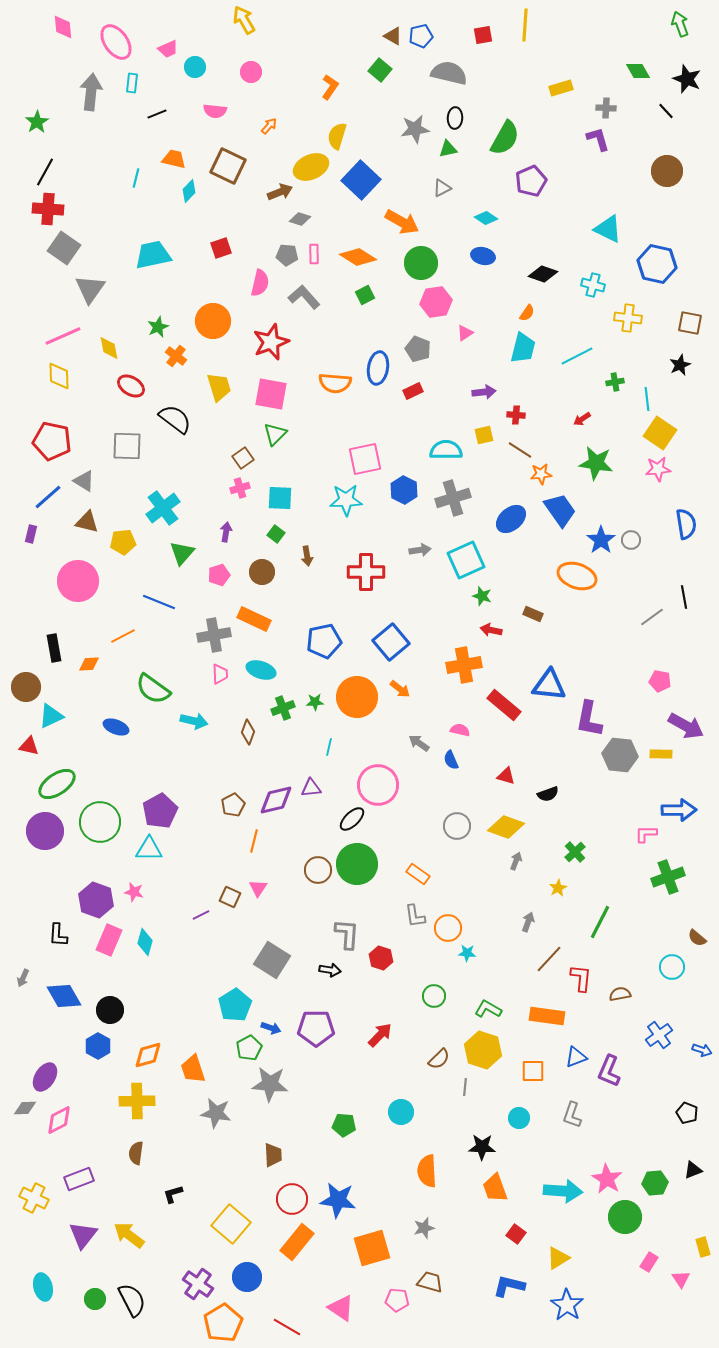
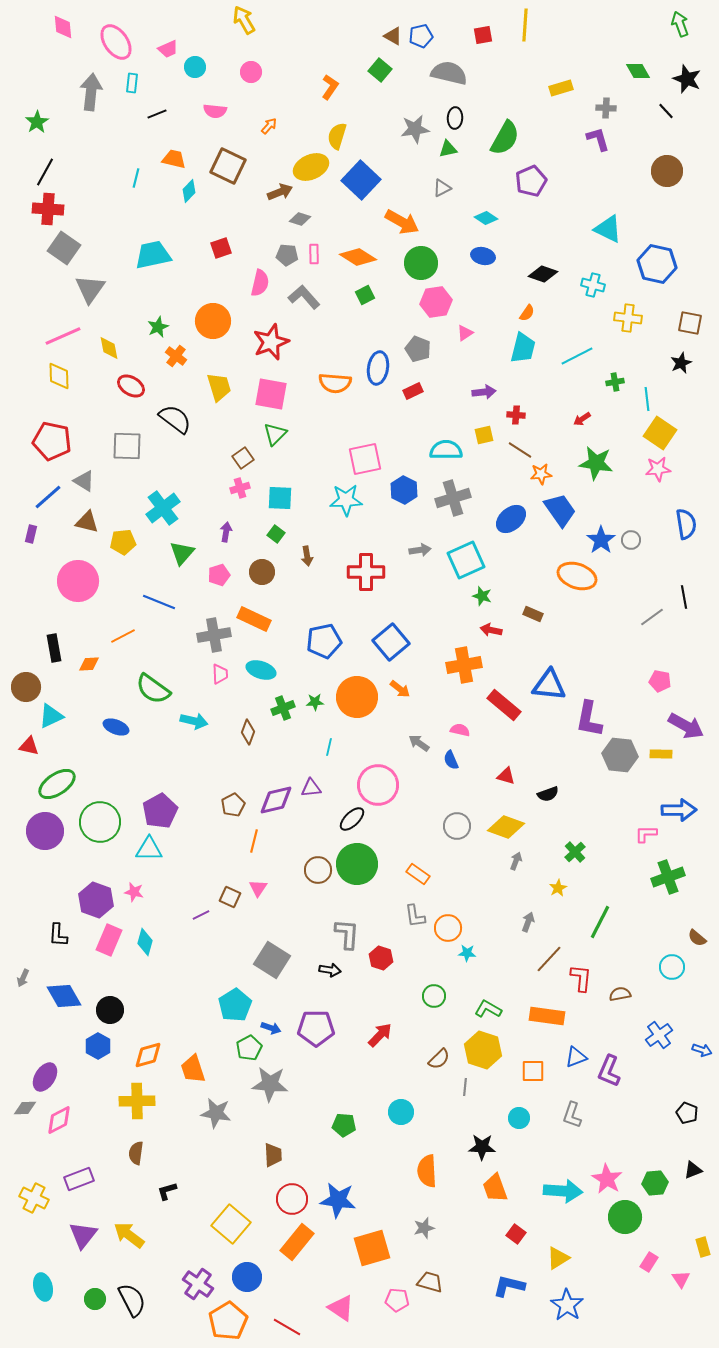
black star at (680, 365): moved 1 px right, 2 px up
black L-shape at (173, 1194): moved 6 px left, 3 px up
orange pentagon at (223, 1323): moved 5 px right, 2 px up
